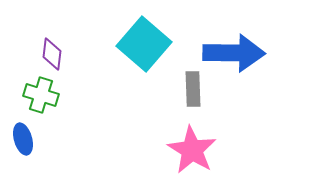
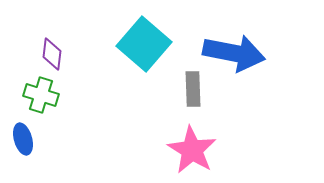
blue arrow: rotated 10 degrees clockwise
